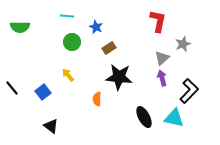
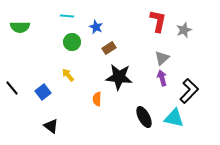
gray star: moved 1 px right, 14 px up
